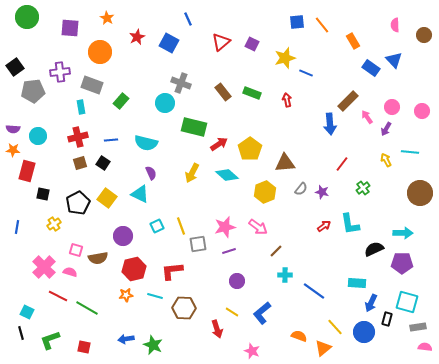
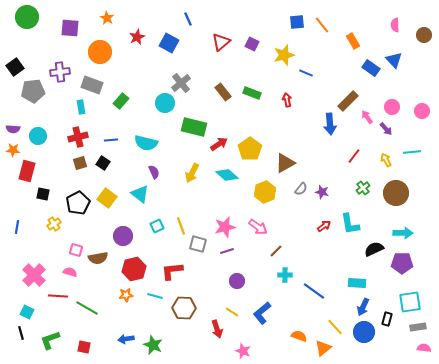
yellow star at (285, 58): moved 1 px left, 3 px up
gray cross at (181, 83): rotated 30 degrees clockwise
purple arrow at (386, 129): rotated 72 degrees counterclockwise
cyan line at (410, 152): moved 2 px right; rotated 12 degrees counterclockwise
brown triangle at (285, 163): rotated 25 degrees counterclockwise
red line at (342, 164): moved 12 px right, 8 px up
purple semicircle at (151, 173): moved 3 px right, 1 px up
brown circle at (420, 193): moved 24 px left
cyan triangle at (140, 194): rotated 12 degrees clockwise
gray square at (198, 244): rotated 24 degrees clockwise
purple line at (229, 251): moved 2 px left
pink cross at (44, 267): moved 10 px left, 8 px down
red line at (58, 296): rotated 24 degrees counterclockwise
cyan square at (407, 302): moved 3 px right; rotated 25 degrees counterclockwise
blue arrow at (371, 303): moved 8 px left, 4 px down
pink semicircle at (425, 347): moved 1 px left, 1 px down
pink star at (252, 351): moved 9 px left
